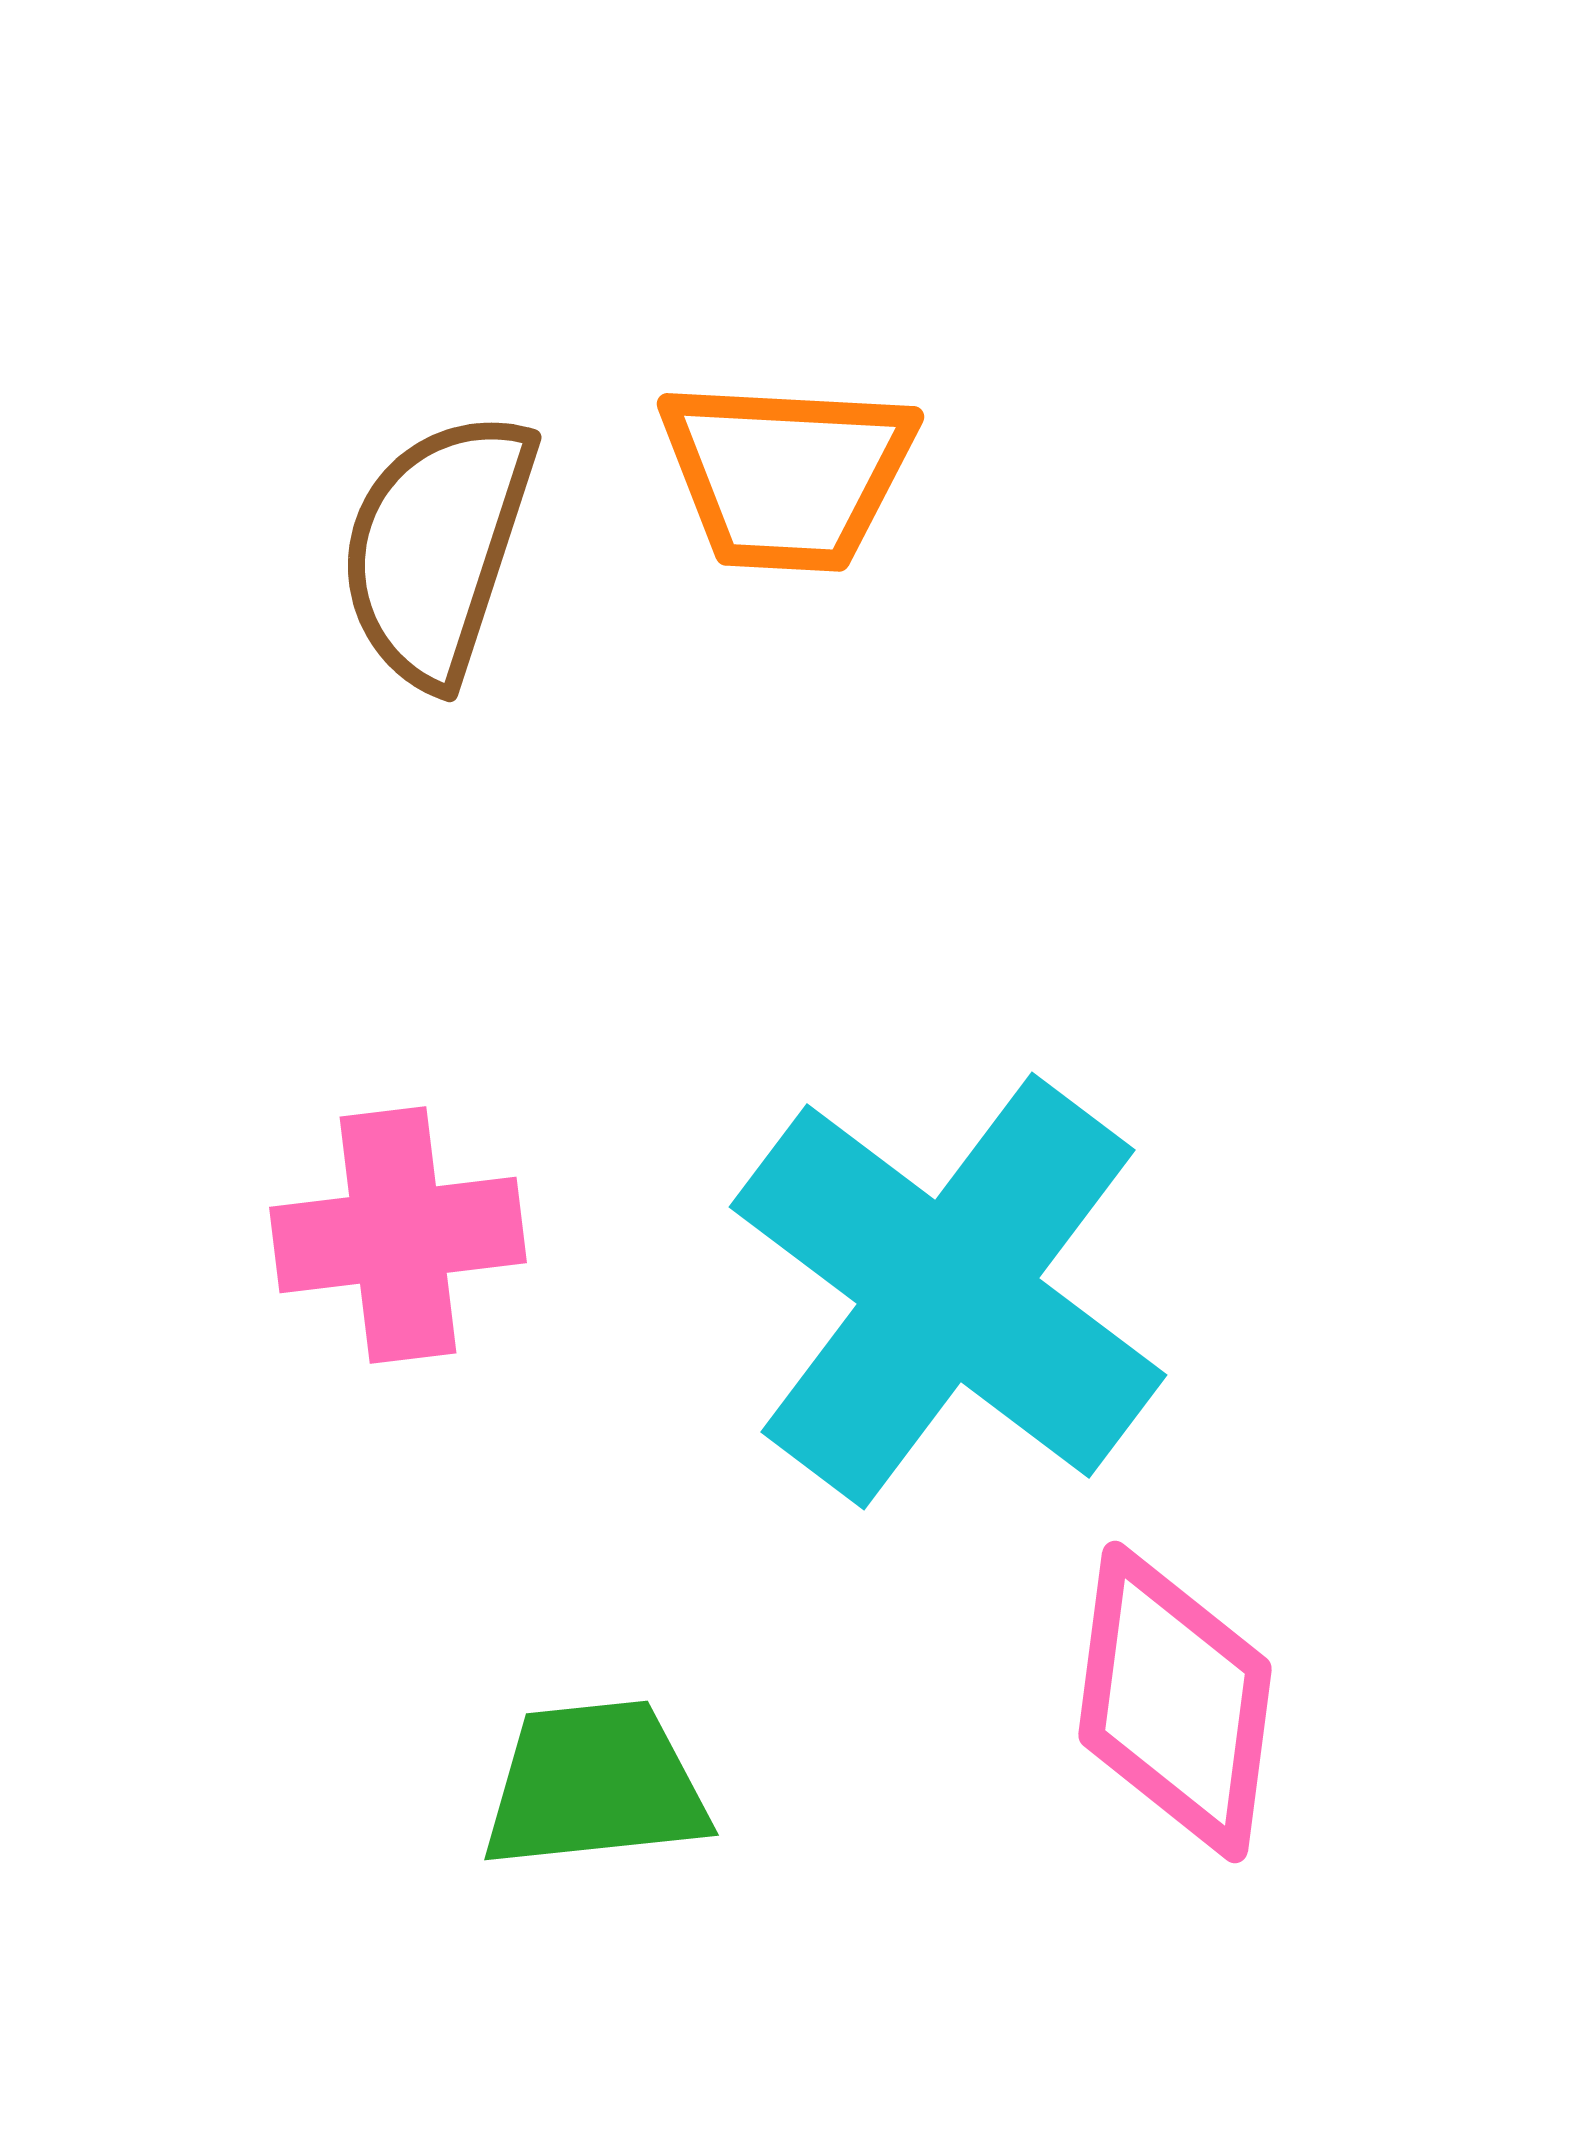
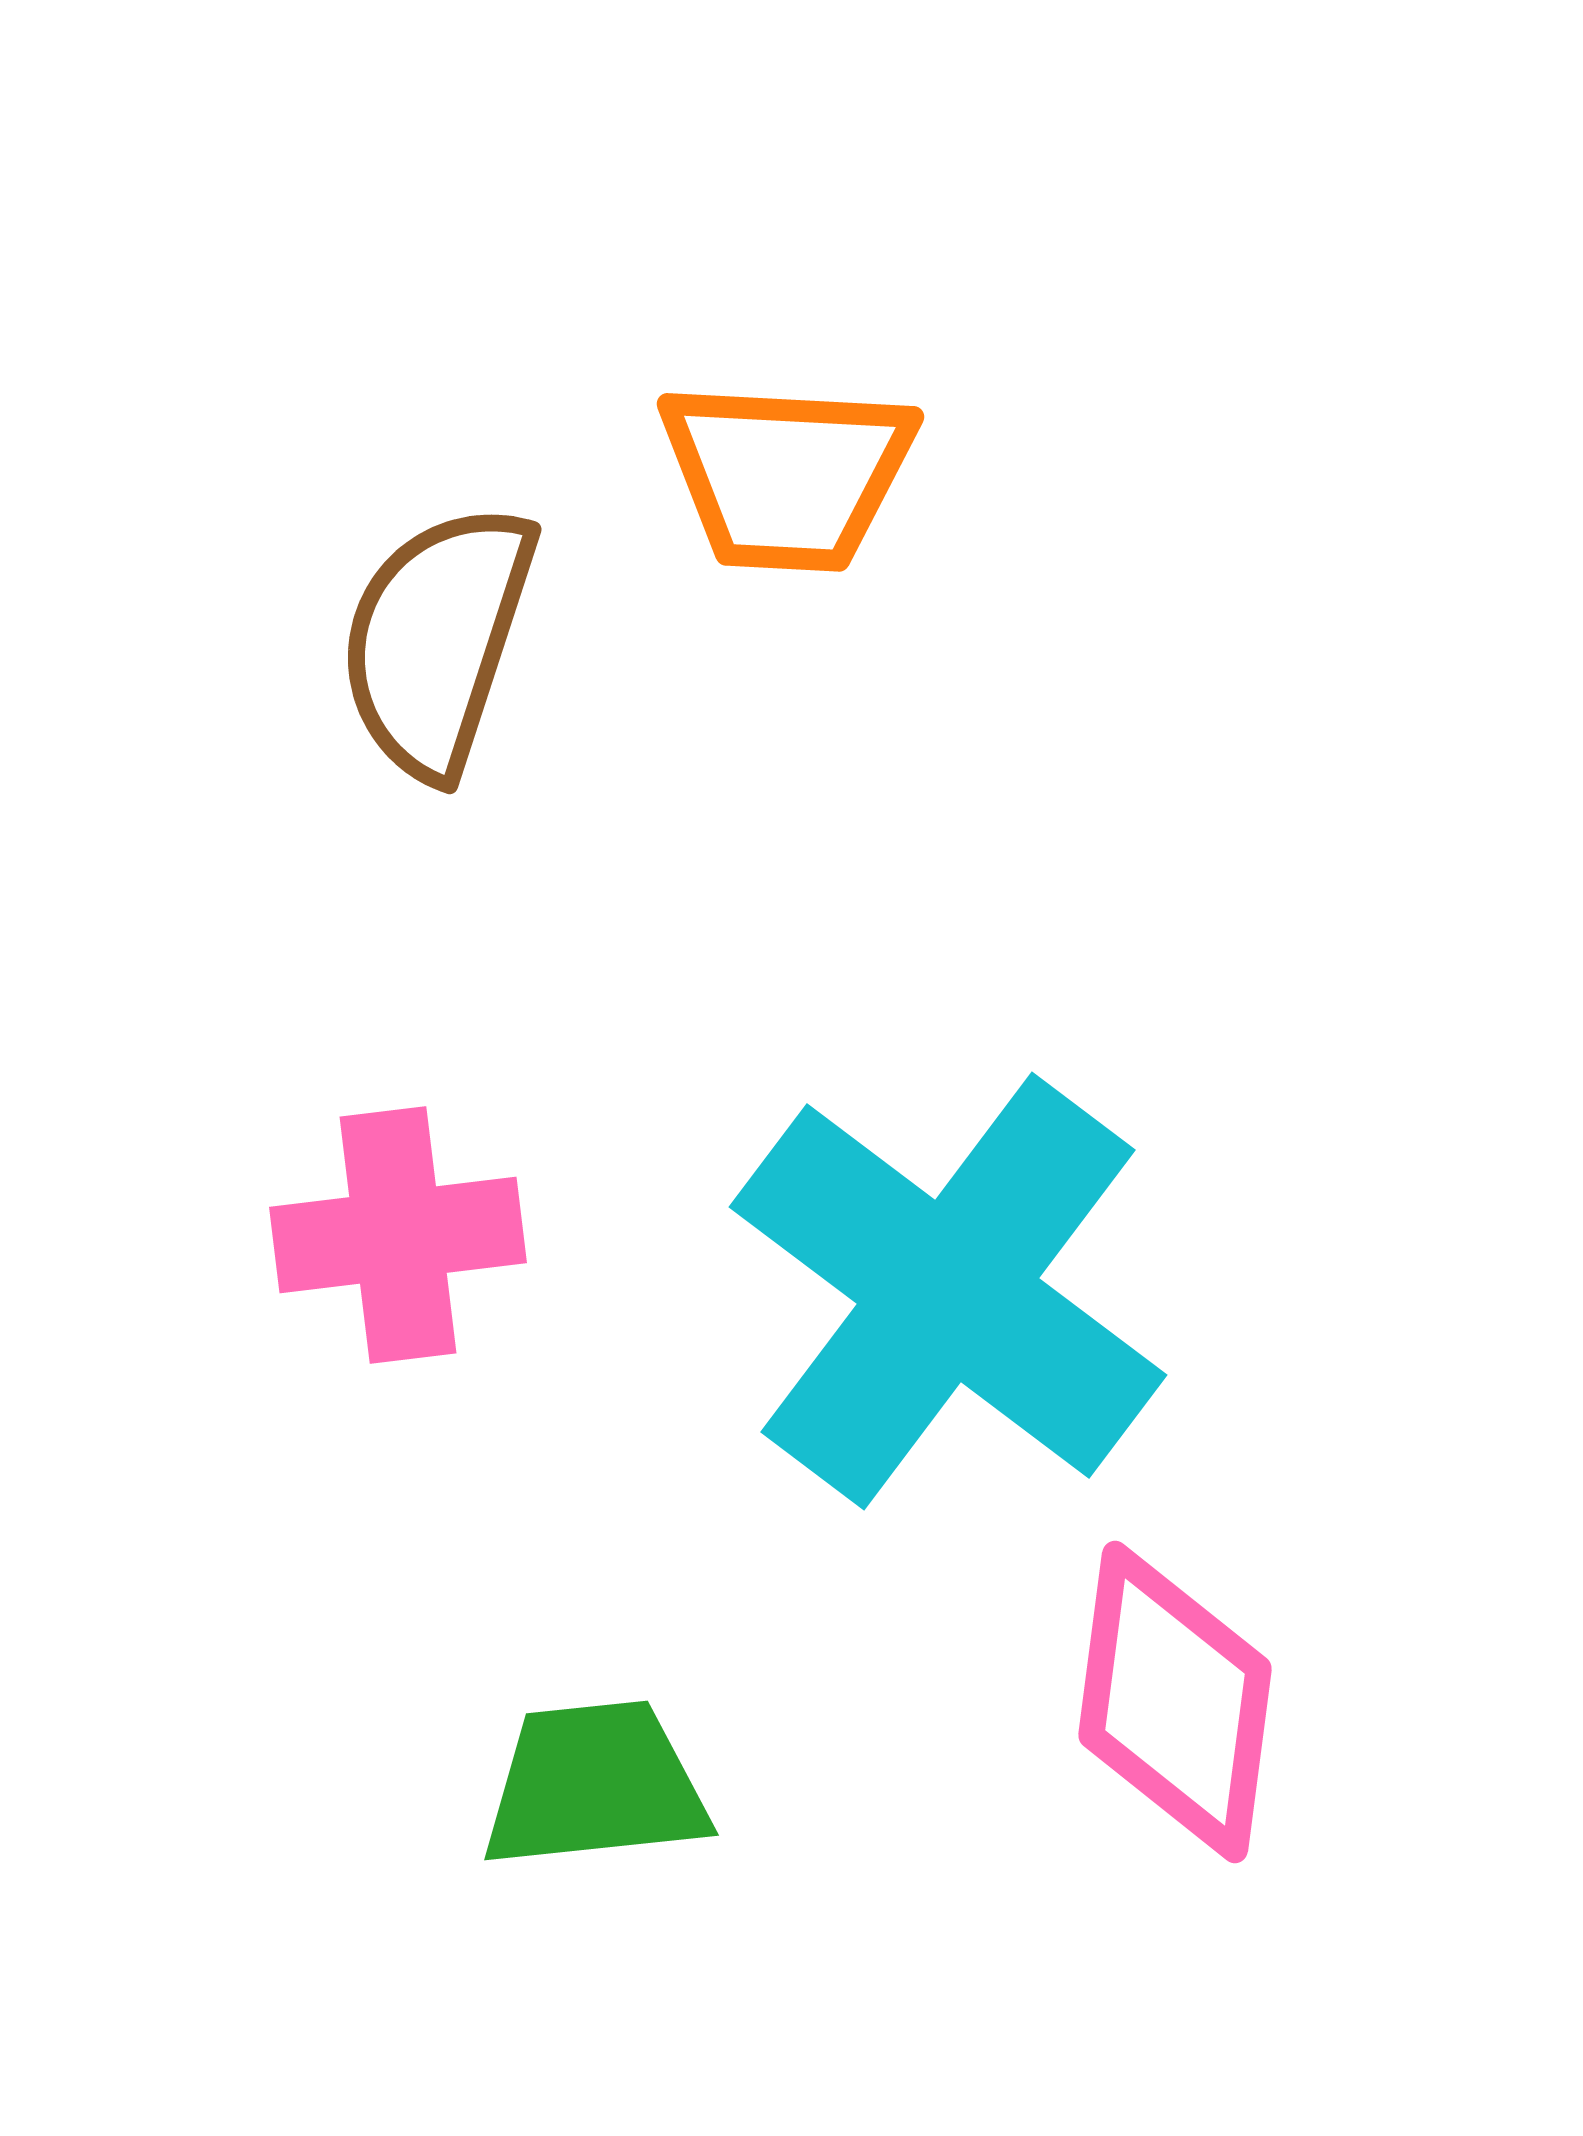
brown semicircle: moved 92 px down
